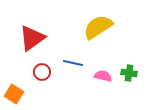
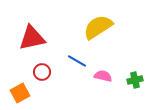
red triangle: rotated 24 degrees clockwise
blue line: moved 4 px right, 2 px up; rotated 18 degrees clockwise
green cross: moved 6 px right, 7 px down; rotated 21 degrees counterclockwise
orange square: moved 6 px right, 1 px up; rotated 30 degrees clockwise
